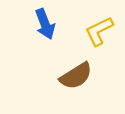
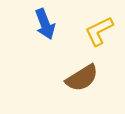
brown semicircle: moved 6 px right, 2 px down
